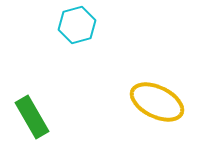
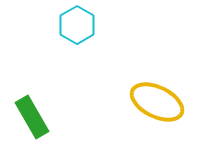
cyan hexagon: rotated 15 degrees counterclockwise
